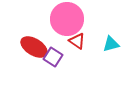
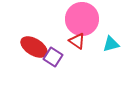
pink circle: moved 15 px right
